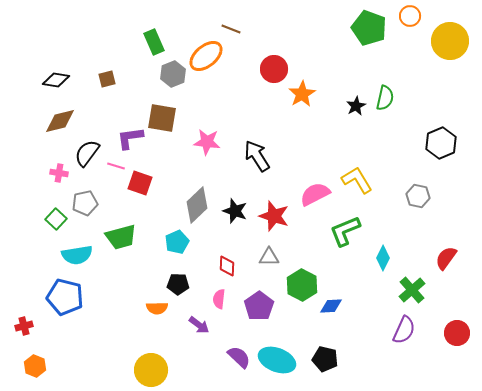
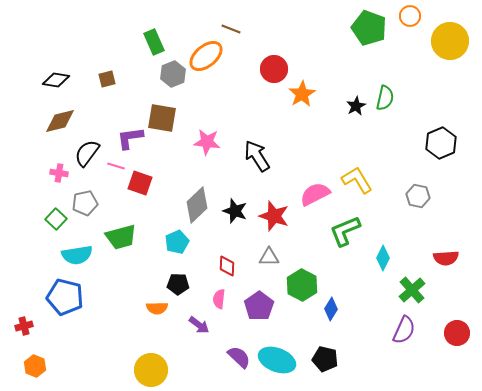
red semicircle at (446, 258): rotated 130 degrees counterclockwise
blue diamond at (331, 306): moved 3 px down; rotated 55 degrees counterclockwise
